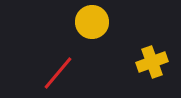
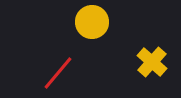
yellow cross: rotated 28 degrees counterclockwise
